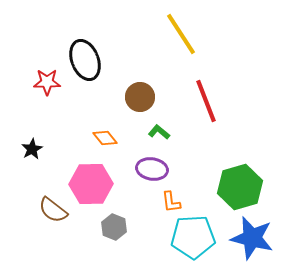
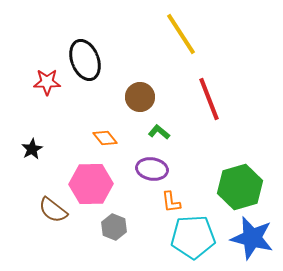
red line: moved 3 px right, 2 px up
